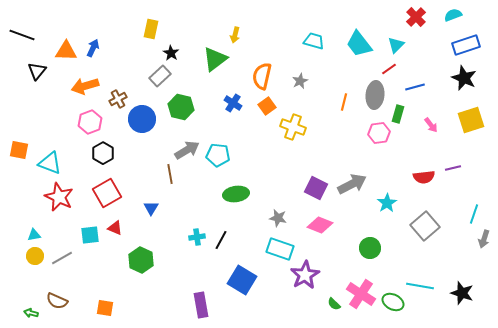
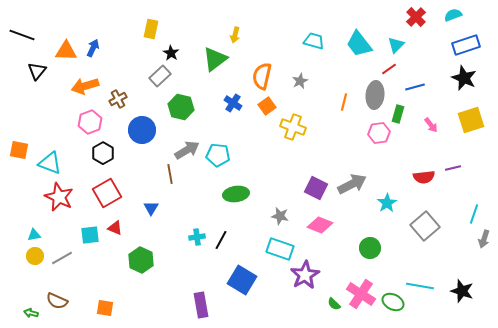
blue circle at (142, 119): moved 11 px down
gray star at (278, 218): moved 2 px right, 2 px up
black star at (462, 293): moved 2 px up
